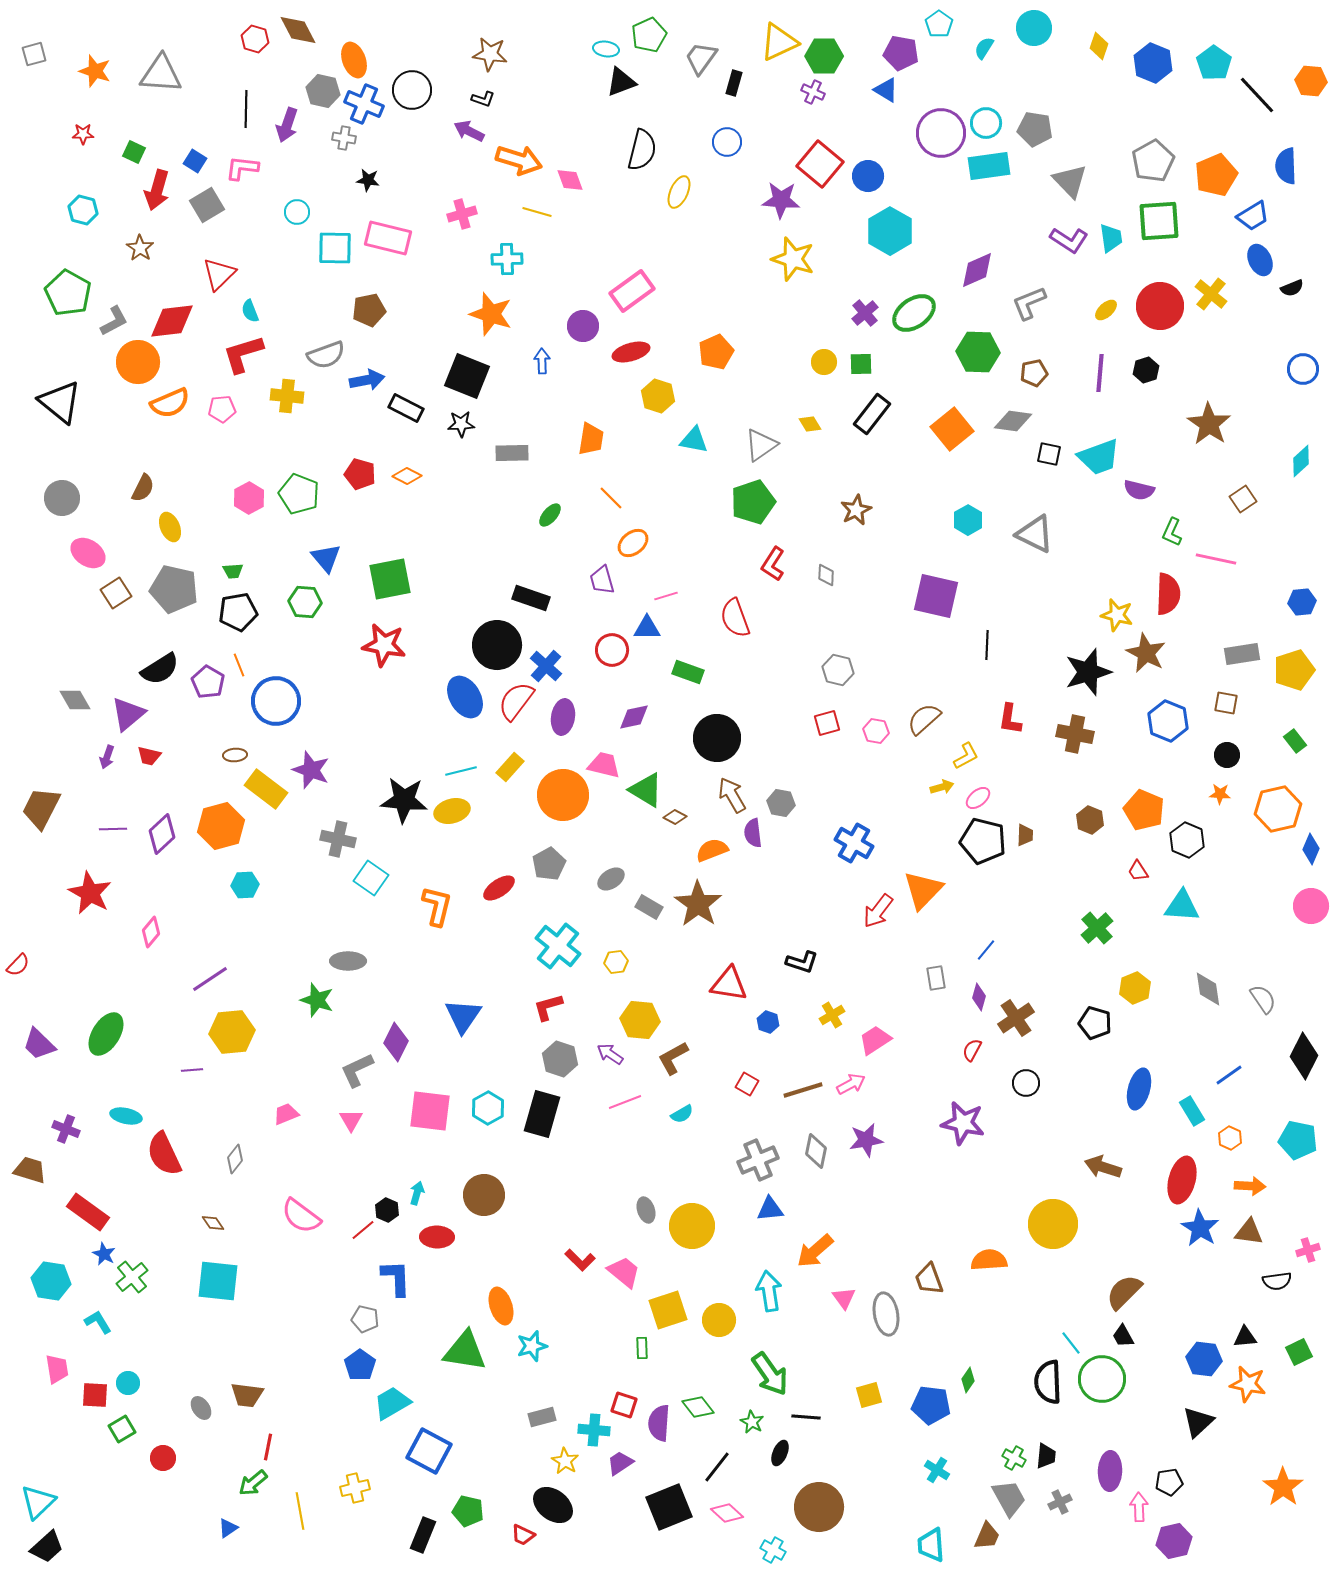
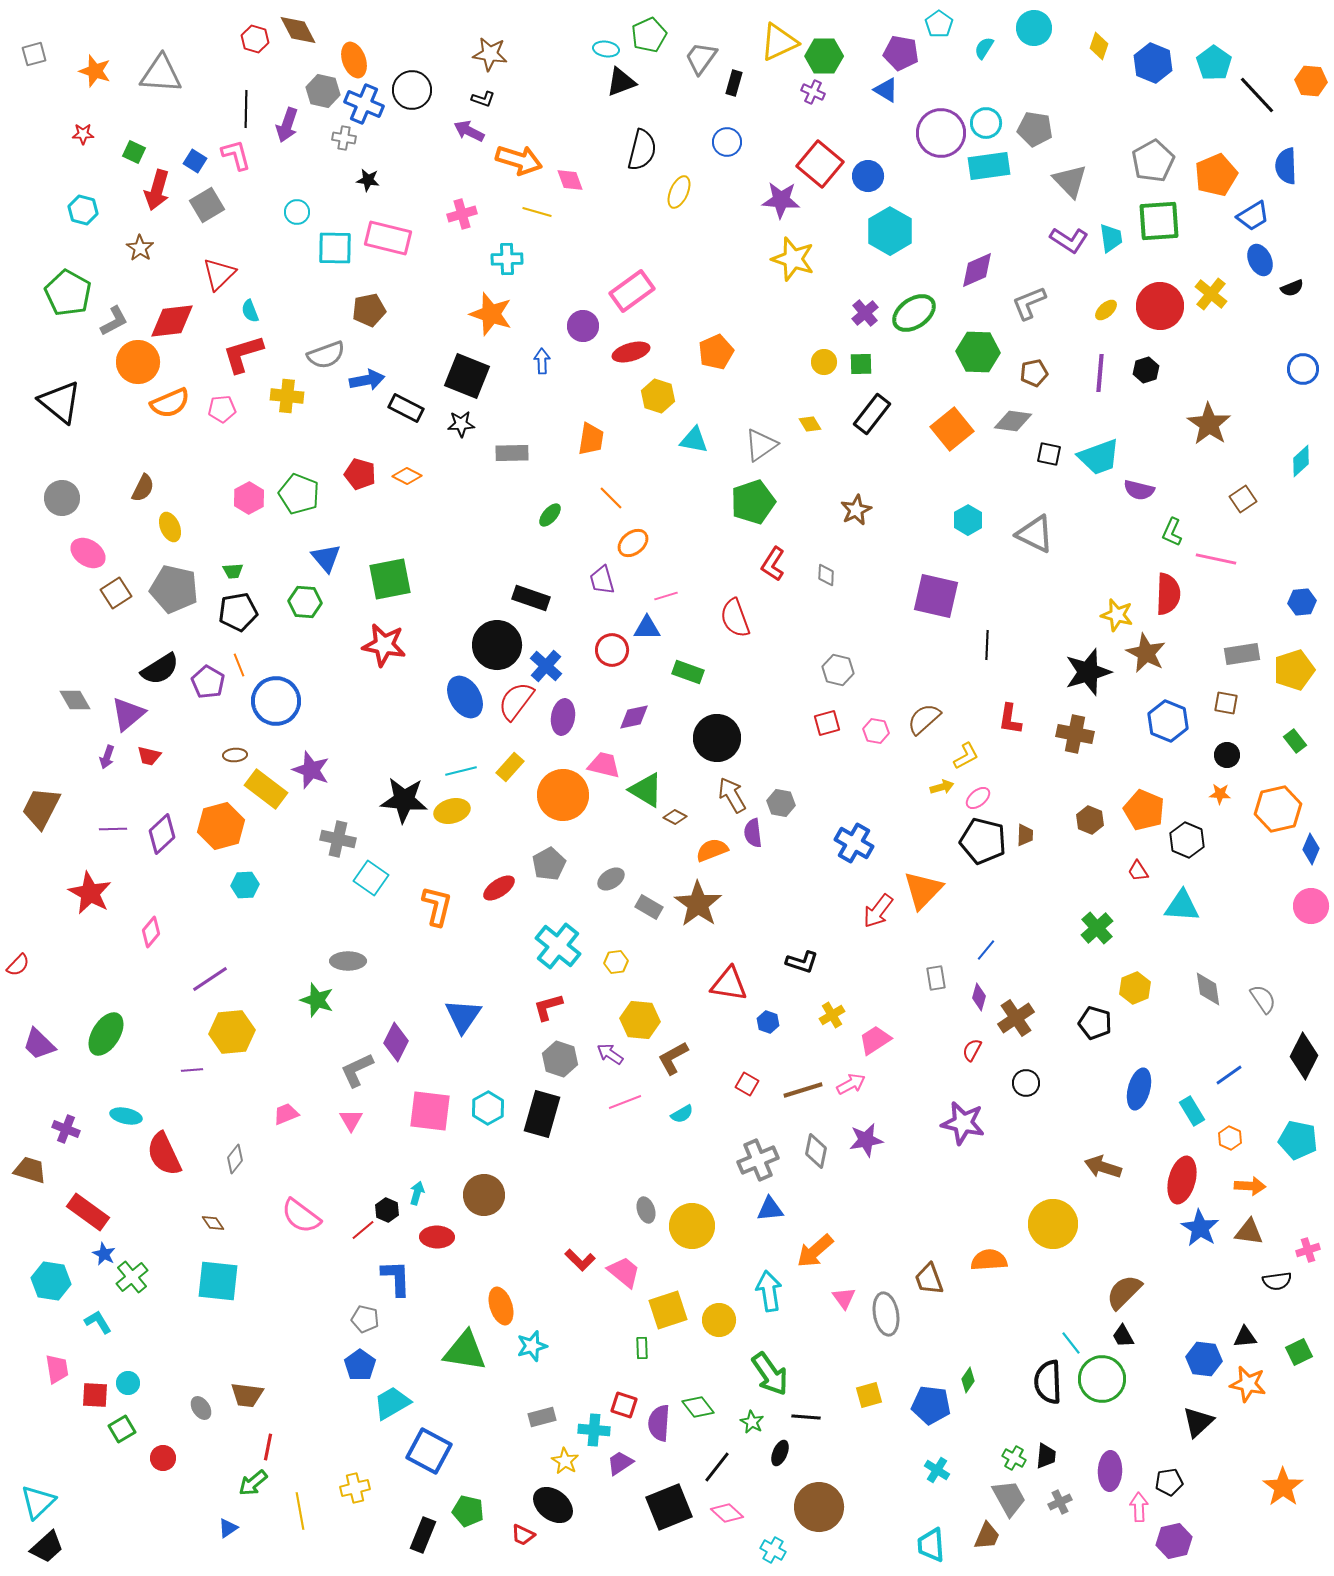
pink L-shape at (242, 168): moved 6 px left, 13 px up; rotated 68 degrees clockwise
